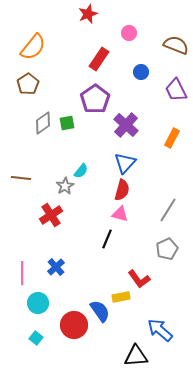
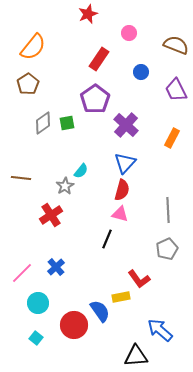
gray line: rotated 35 degrees counterclockwise
pink line: rotated 45 degrees clockwise
